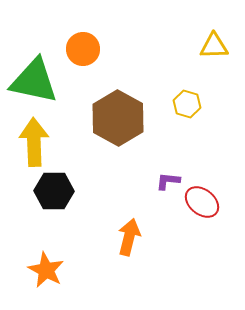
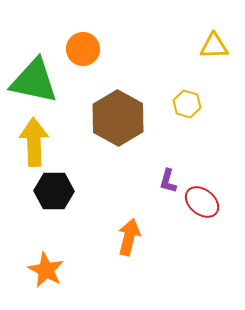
purple L-shape: rotated 80 degrees counterclockwise
